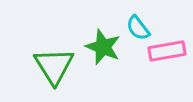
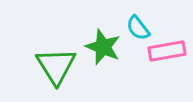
green triangle: moved 2 px right
